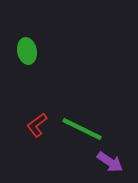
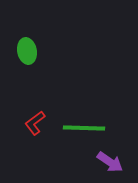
red L-shape: moved 2 px left, 2 px up
green line: moved 2 px right, 1 px up; rotated 24 degrees counterclockwise
